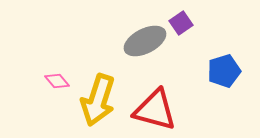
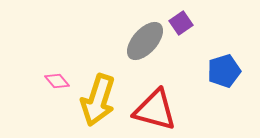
gray ellipse: rotated 21 degrees counterclockwise
